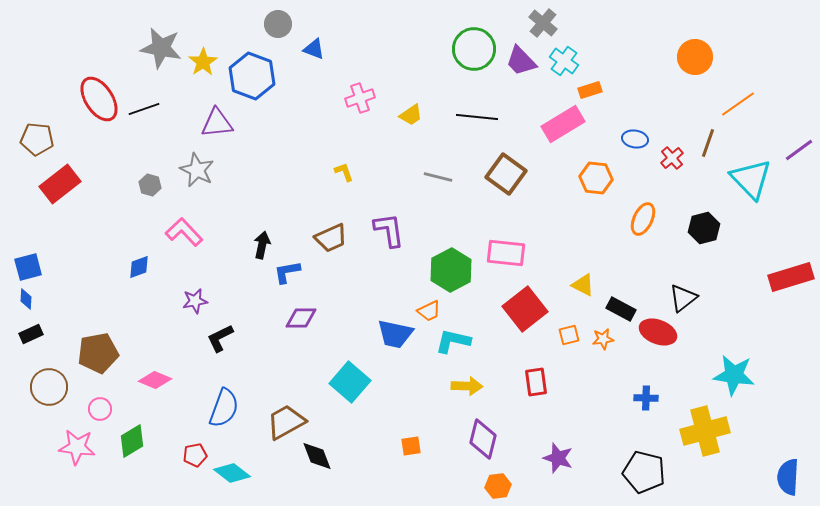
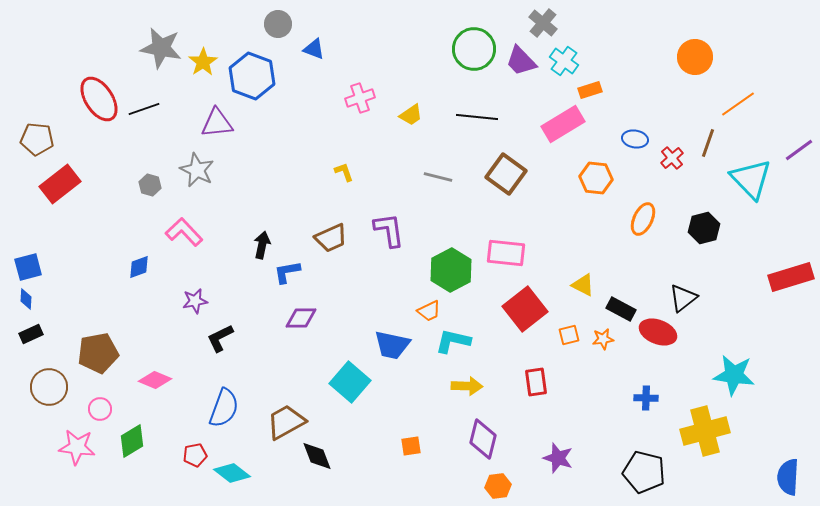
blue trapezoid at (395, 334): moved 3 px left, 11 px down
